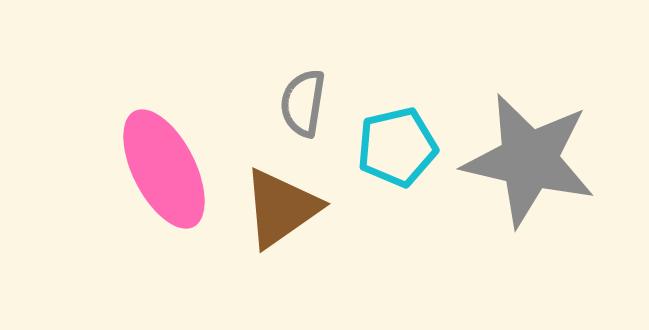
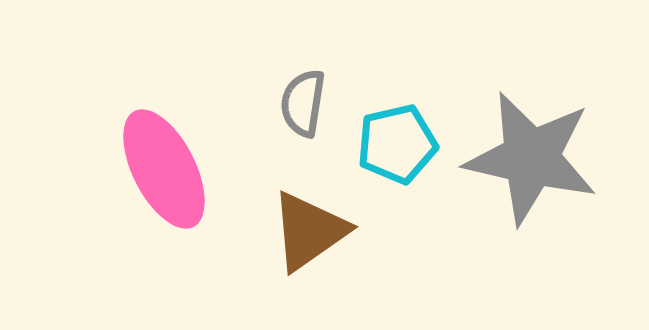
cyan pentagon: moved 3 px up
gray star: moved 2 px right, 2 px up
brown triangle: moved 28 px right, 23 px down
